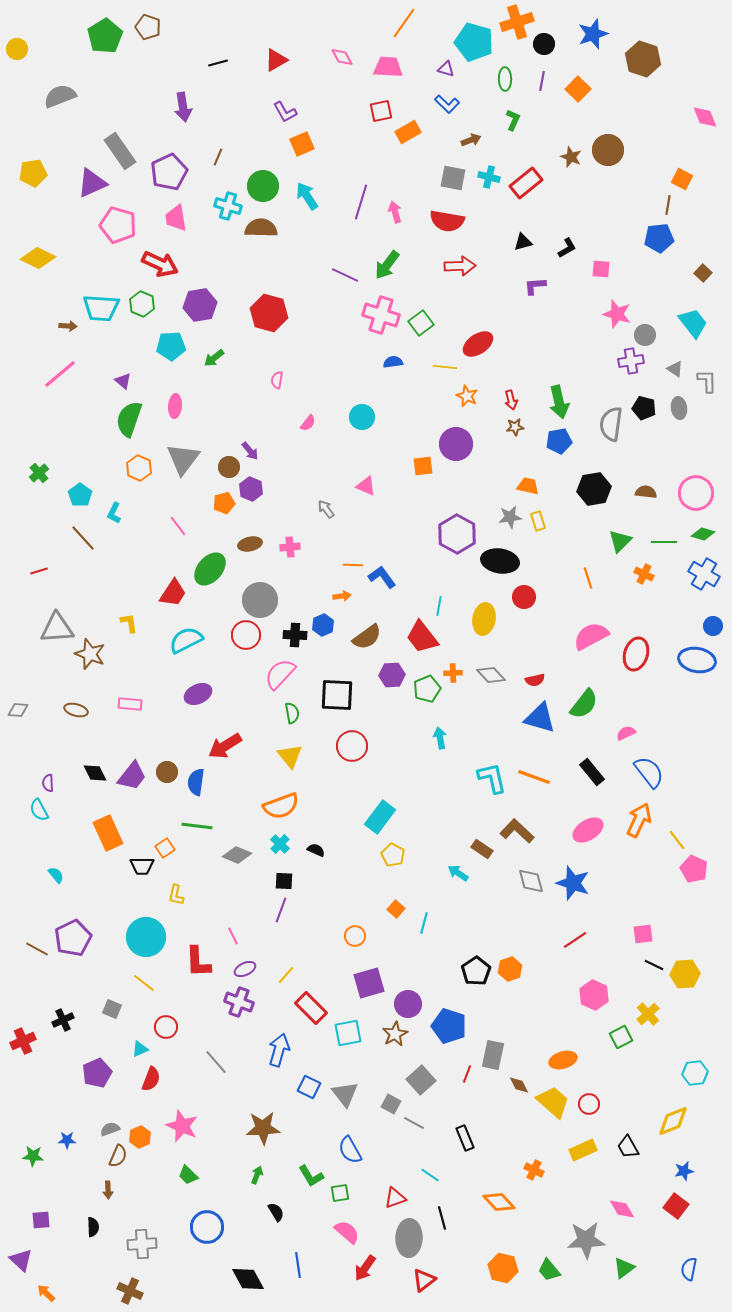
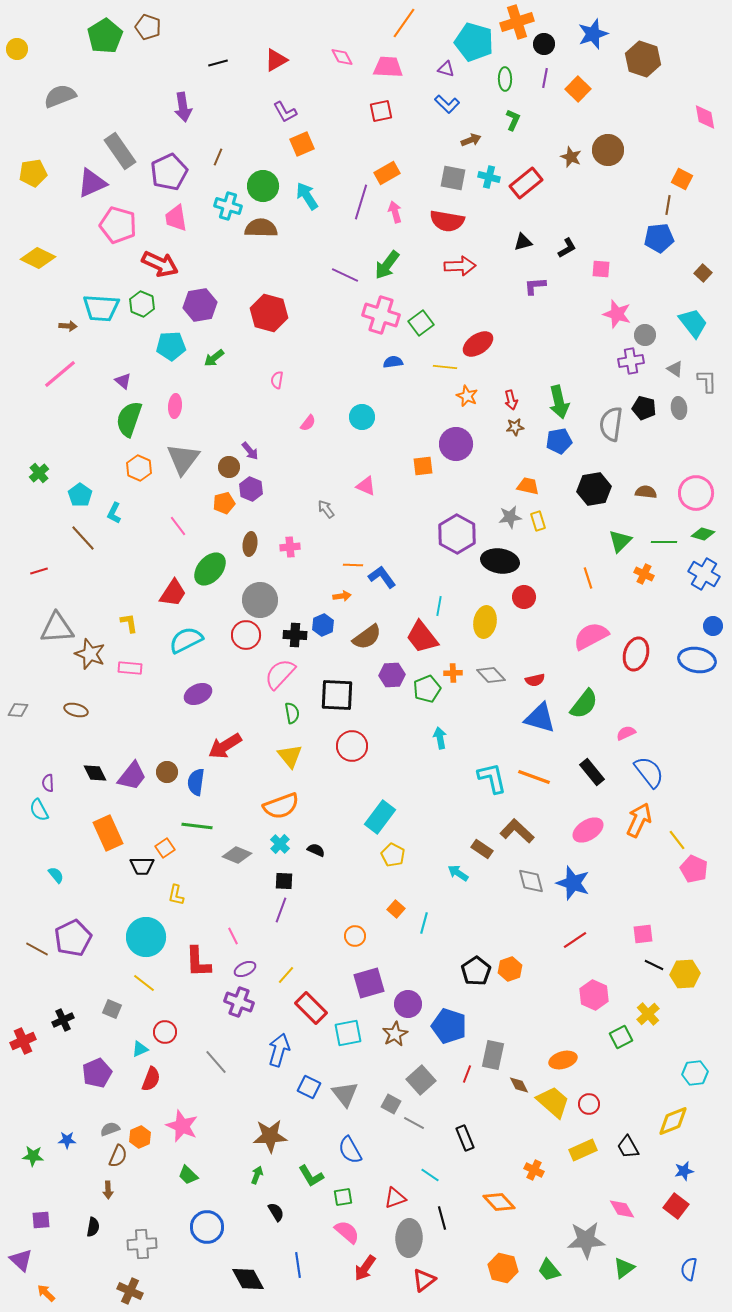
purple line at (542, 81): moved 3 px right, 3 px up
pink diamond at (705, 117): rotated 12 degrees clockwise
orange rectangle at (408, 132): moved 21 px left, 41 px down
brown ellipse at (250, 544): rotated 70 degrees counterclockwise
yellow ellipse at (484, 619): moved 1 px right, 3 px down
pink rectangle at (130, 704): moved 36 px up
red circle at (166, 1027): moved 1 px left, 5 px down
brown star at (263, 1128): moved 7 px right, 8 px down
green square at (340, 1193): moved 3 px right, 4 px down
black semicircle at (93, 1227): rotated 12 degrees clockwise
